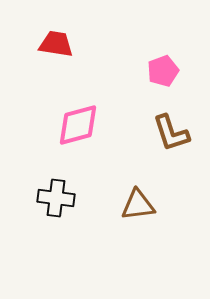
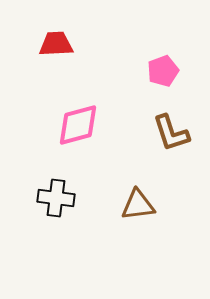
red trapezoid: rotated 12 degrees counterclockwise
